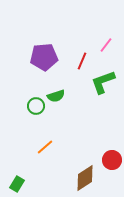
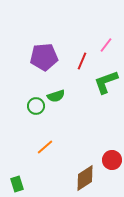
green L-shape: moved 3 px right
green rectangle: rotated 49 degrees counterclockwise
